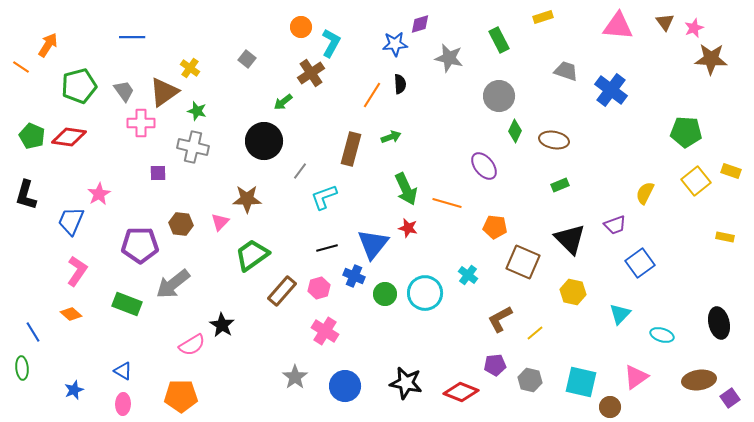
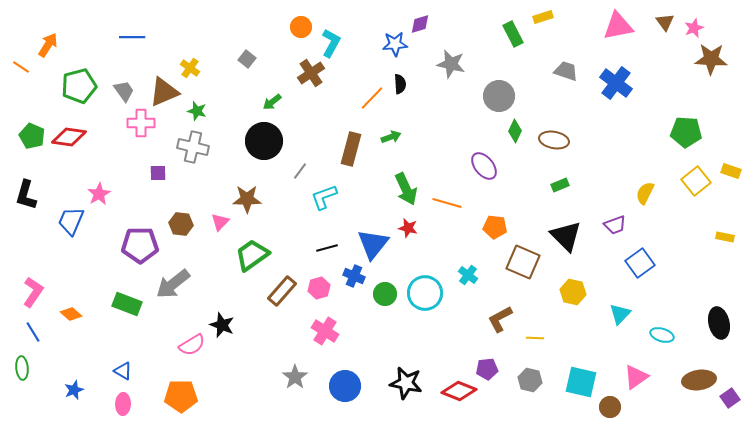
pink triangle at (618, 26): rotated 16 degrees counterclockwise
green rectangle at (499, 40): moved 14 px right, 6 px up
gray star at (449, 58): moved 2 px right, 6 px down
blue cross at (611, 90): moved 5 px right, 7 px up
brown triangle at (164, 92): rotated 12 degrees clockwise
orange line at (372, 95): moved 3 px down; rotated 12 degrees clockwise
green arrow at (283, 102): moved 11 px left
black triangle at (570, 239): moved 4 px left, 3 px up
pink L-shape at (77, 271): moved 44 px left, 21 px down
black star at (222, 325): rotated 10 degrees counterclockwise
yellow line at (535, 333): moved 5 px down; rotated 42 degrees clockwise
purple pentagon at (495, 365): moved 8 px left, 4 px down
red diamond at (461, 392): moved 2 px left, 1 px up
